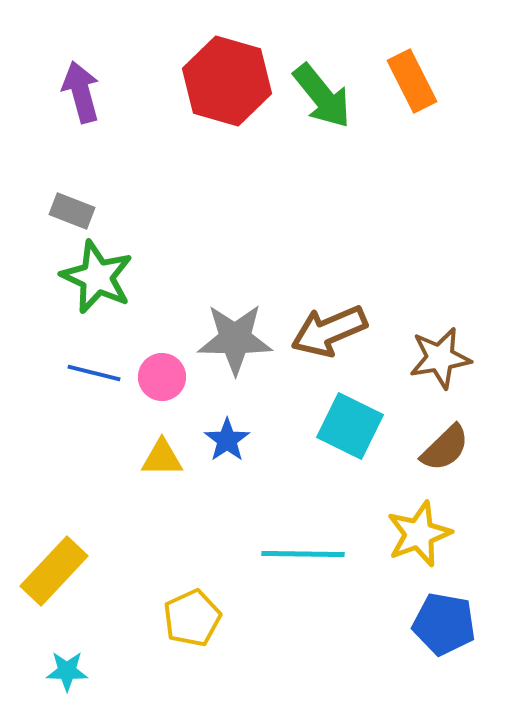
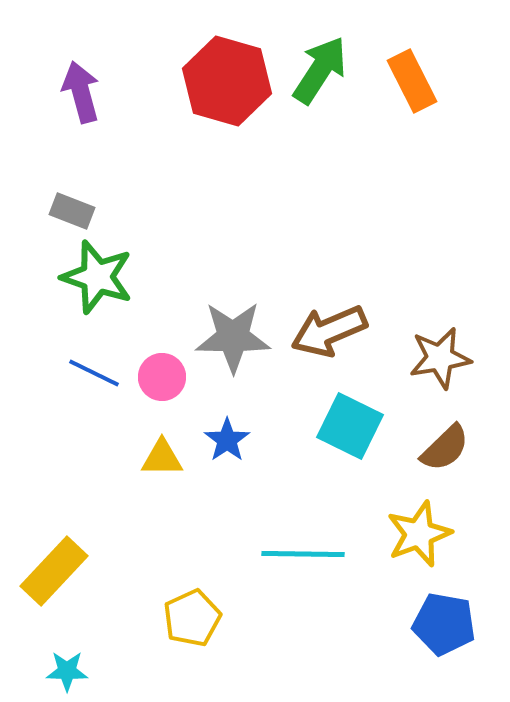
green arrow: moved 2 px left, 26 px up; rotated 108 degrees counterclockwise
green star: rotated 6 degrees counterclockwise
gray star: moved 2 px left, 2 px up
blue line: rotated 12 degrees clockwise
